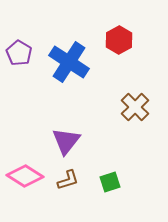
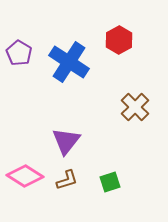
brown L-shape: moved 1 px left
